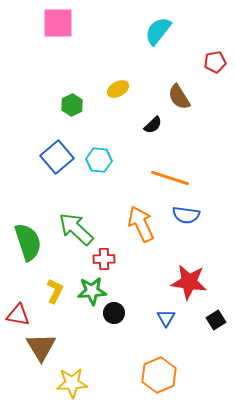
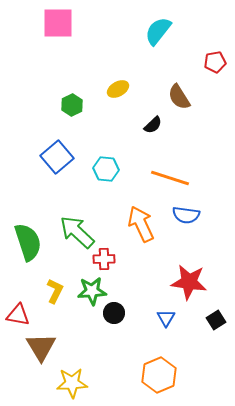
cyan hexagon: moved 7 px right, 9 px down
green arrow: moved 1 px right, 3 px down
